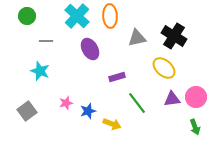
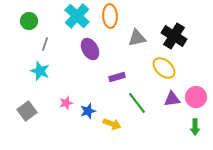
green circle: moved 2 px right, 5 px down
gray line: moved 1 px left, 3 px down; rotated 72 degrees counterclockwise
green arrow: rotated 21 degrees clockwise
